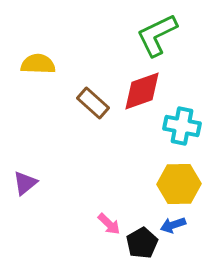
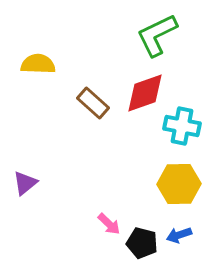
red diamond: moved 3 px right, 2 px down
blue arrow: moved 6 px right, 10 px down
black pentagon: rotated 28 degrees counterclockwise
